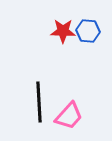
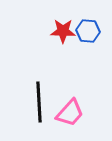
pink trapezoid: moved 1 px right, 3 px up
